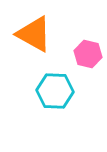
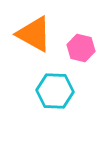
pink hexagon: moved 7 px left, 6 px up
